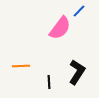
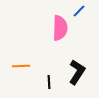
pink semicircle: rotated 35 degrees counterclockwise
